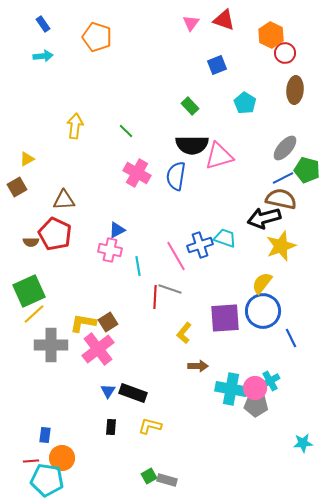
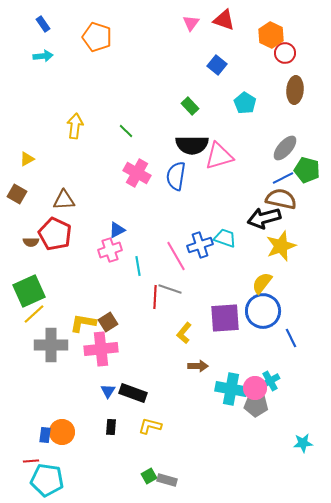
blue square at (217, 65): rotated 30 degrees counterclockwise
brown square at (17, 187): moved 7 px down; rotated 30 degrees counterclockwise
pink cross at (110, 250): rotated 30 degrees counterclockwise
pink cross at (98, 349): moved 3 px right; rotated 32 degrees clockwise
orange circle at (62, 458): moved 26 px up
